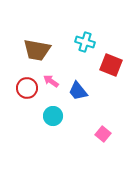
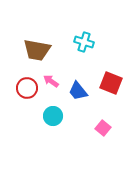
cyan cross: moved 1 px left
red square: moved 18 px down
pink square: moved 6 px up
